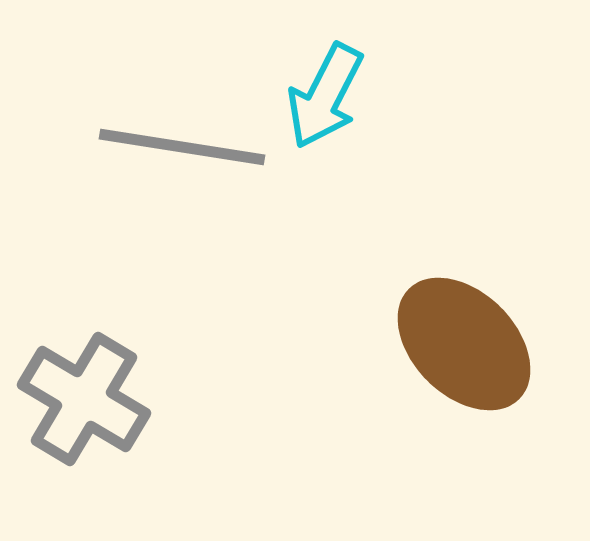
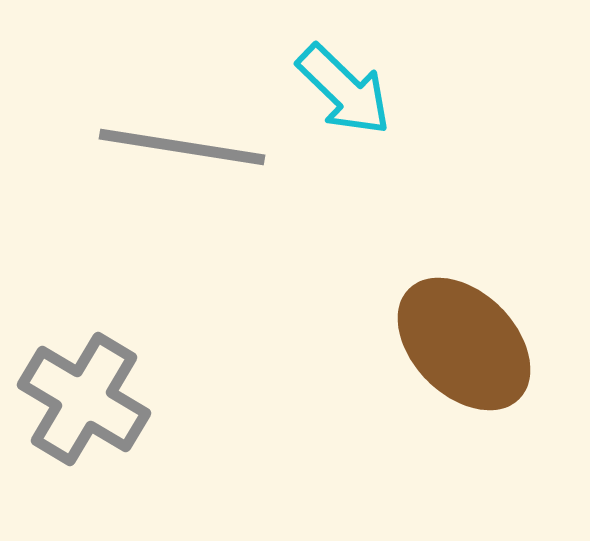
cyan arrow: moved 19 px right, 6 px up; rotated 73 degrees counterclockwise
